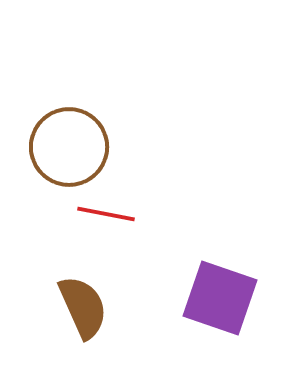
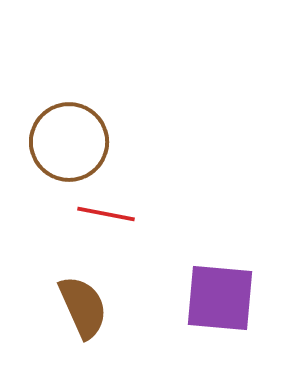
brown circle: moved 5 px up
purple square: rotated 14 degrees counterclockwise
